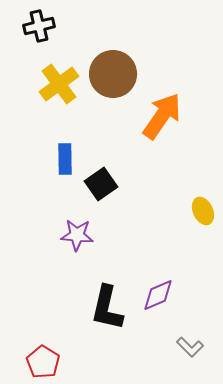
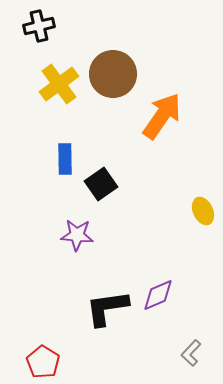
black L-shape: rotated 69 degrees clockwise
gray L-shape: moved 1 px right, 6 px down; rotated 88 degrees clockwise
